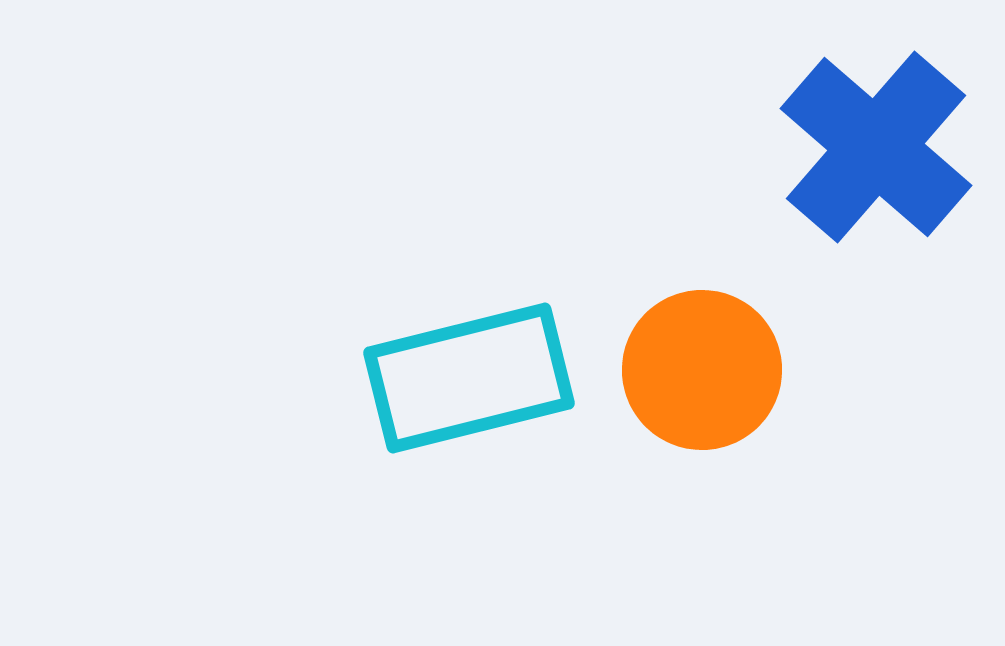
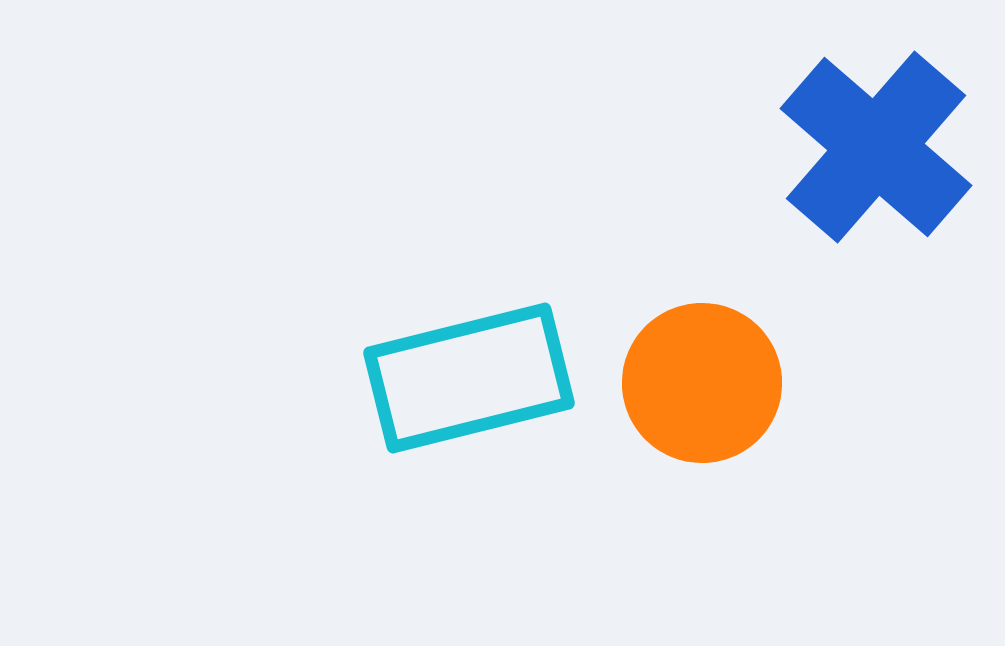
orange circle: moved 13 px down
